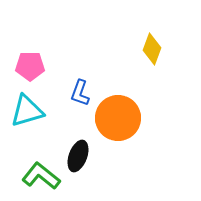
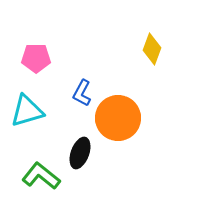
pink pentagon: moved 6 px right, 8 px up
blue L-shape: moved 2 px right; rotated 8 degrees clockwise
black ellipse: moved 2 px right, 3 px up
